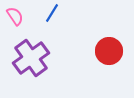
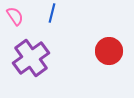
blue line: rotated 18 degrees counterclockwise
